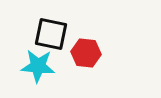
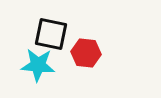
cyan star: moved 1 px up
